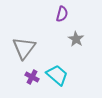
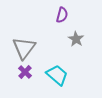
purple semicircle: moved 1 px down
purple cross: moved 7 px left, 5 px up; rotated 16 degrees clockwise
